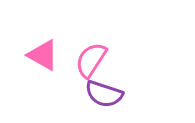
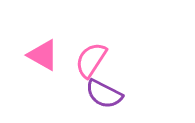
purple semicircle: rotated 9 degrees clockwise
